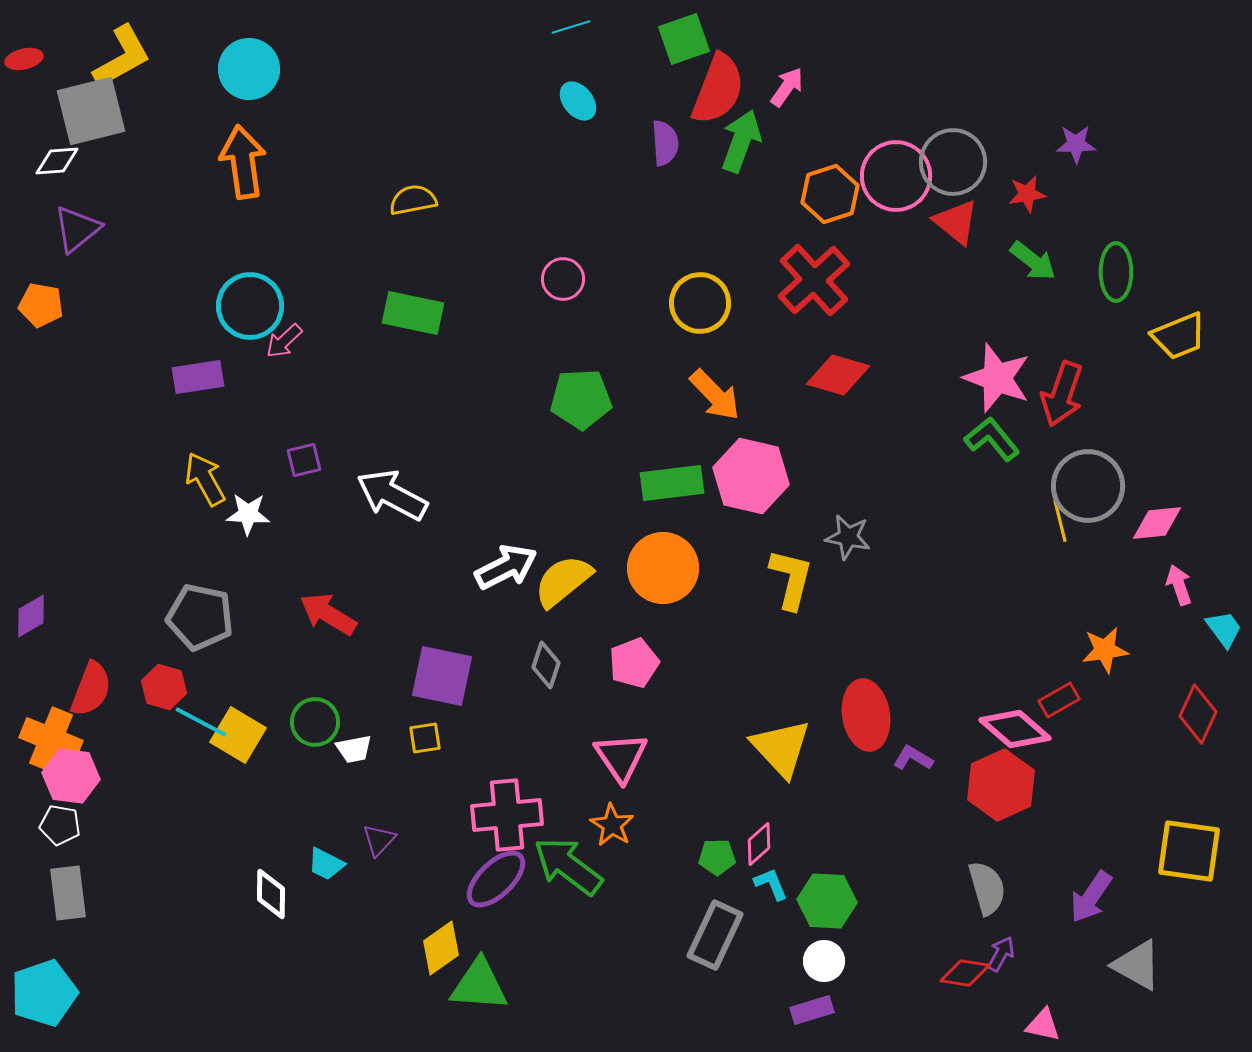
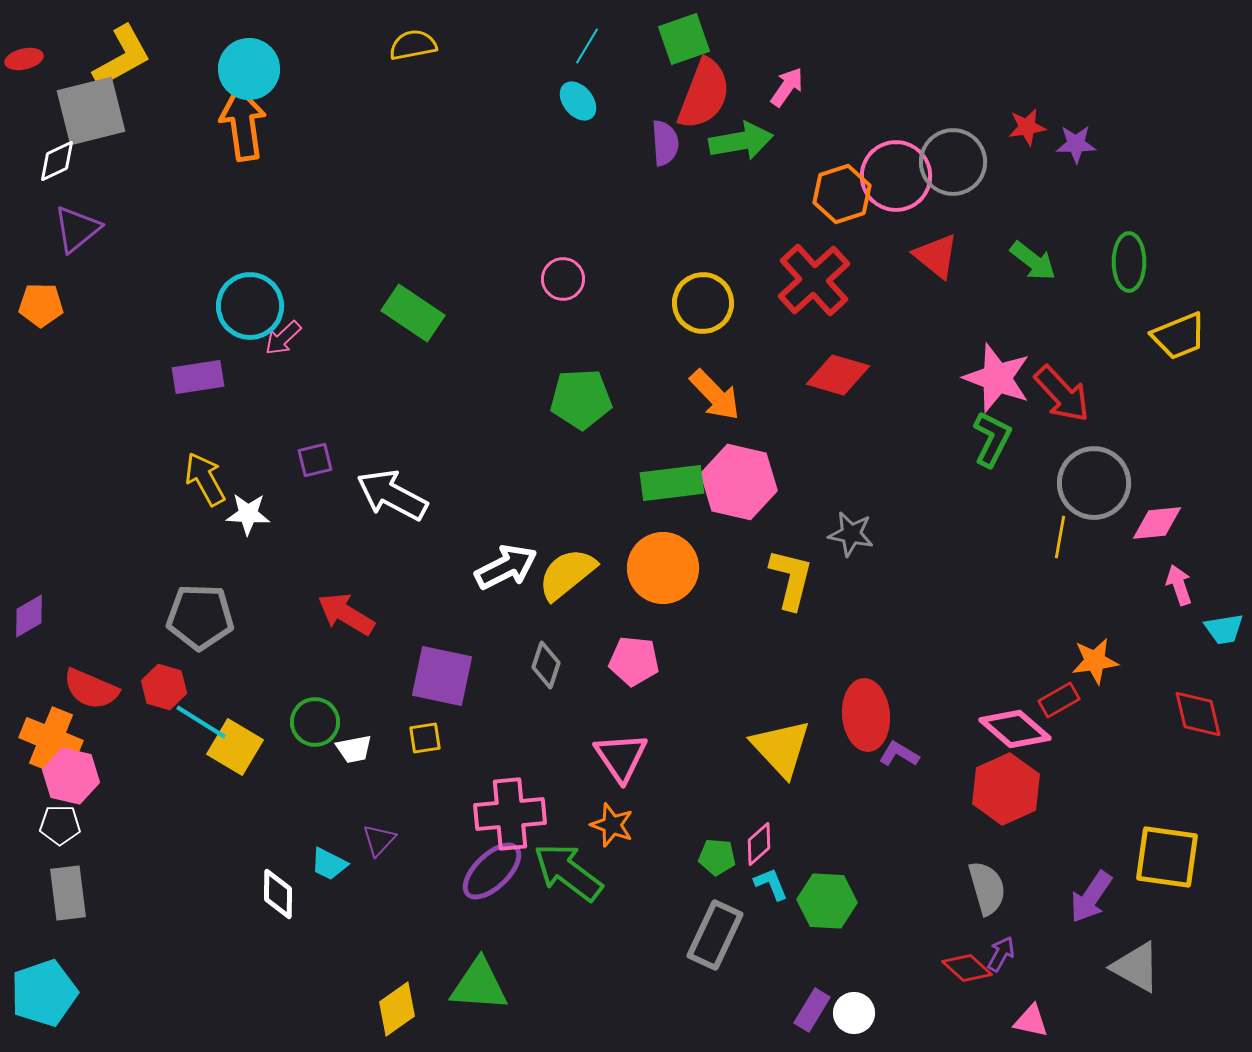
cyan line at (571, 27): moved 16 px right, 19 px down; rotated 42 degrees counterclockwise
red semicircle at (718, 89): moved 14 px left, 5 px down
green arrow at (741, 141): rotated 60 degrees clockwise
white diamond at (57, 161): rotated 21 degrees counterclockwise
orange arrow at (243, 162): moved 38 px up
orange hexagon at (830, 194): moved 12 px right
red star at (1027, 194): moved 67 px up
yellow semicircle at (413, 200): moved 155 px up
red triangle at (956, 222): moved 20 px left, 34 px down
green ellipse at (1116, 272): moved 13 px right, 10 px up
yellow circle at (700, 303): moved 3 px right
orange pentagon at (41, 305): rotated 9 degrees counterclockwise
green rectangle at (413, 313): rotated 22 degrees clockwise
pink arrow at (284, 341): moved 1 px left, 3 px up
red arrow at (1062, 394): rotated 62 degrees counterclockwise
green L-shape at (992, 439): rotated 66 degrees clockwise
purple square at (304, 460): moved 11 px right
pink hexagon at (751, 476): moved 12 px left, 6 px down
gray circle at (1088, 486): moved 6 px right, 3 px up
yellow line at (1060, 521): moved 16 px down; rotated 24 degrees clockwise
gray star at (848, 537): moved 3 px right, 3 px up
yellow semicircle at (563, 581): moved 4 px right, 7 px up
red arrow at (328, 614): moved 18 px right
purple diamond at (31, 616): moved 2 px left
gray pentagon at (200, 617): rotated 10 degrees counterclockwise
cyan trapezoid at (1224, 629): rotated 117 degrees clockwise
orange star at (1105, 650): moved 10 px left, 11 px down
pink pentagon at (634, 663): moved 2 px up; rotated 27 degrees clockwise
red semicircle at (91, 689): rotated 92 degrees clockwise
red diamond at (1198, 714): rotated 38 degrees counterclockwise
red ellipse at (866, 715): rotated 4 degrees clockwise
cyan line at (201, 722): rotated 4 degrees clockwise
yellow square at (238, 735): moved 3 px left, 12 px down
purple L-shape at (913, 758): moved 14 px left, 4 px up
pink hexagon at (71, 776): rotated 6 degrees clockwise
red hexagon at (1001, 785): moved 5 px right, 4 px down
pink cross at (507, 815): moved 3 px right, 1 px up
white pentagon at (60, 825): rotated 9 degrees counterclockwise
orange star at (612, 825): rotated 12 degrees counterclockwise
yellow square at (1189, 851): moved 22 px left, 6 px down
green pentagon at (717, 857): rotated 6 degrees clockwise
cyan trapezoid at (326, 864): moved 3 px right
green arrow at (568, 866): moved 6 px down
purple ellipse at (496, 879): moved 4 px left, 8 px up
white diamond at (271, 894): moved 7 px right
yellow diamond at (441, 948): moved 44 px left, 61 px down
white circle at (824, 961): moved 30 px right, 52 px down
gray triangle at (1137, 965): moved 1 px left, 2 px down
red diamond at (965, 973): moved 2 px right, 5 px up; rotated 33 degrees clockwise
purple rectangle at (812, 1010): rotated 42 degrees counterclockwise
pink triangle at (1043, 1025): moved 12 px left, 4 px up
